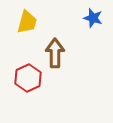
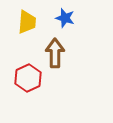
blue star: moved 28 px left
yellow trapezoid: rotated 10 degrees counterclockwise
